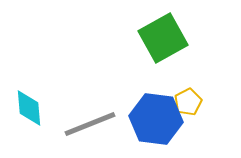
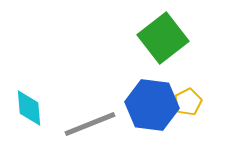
green square: rotated 9 degrees counterclockwise
blue hexagon: moved 4 px left, 14 px up
